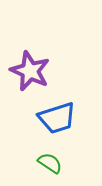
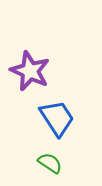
blue trapezoid: rotated 105 degrees counterclockwise
